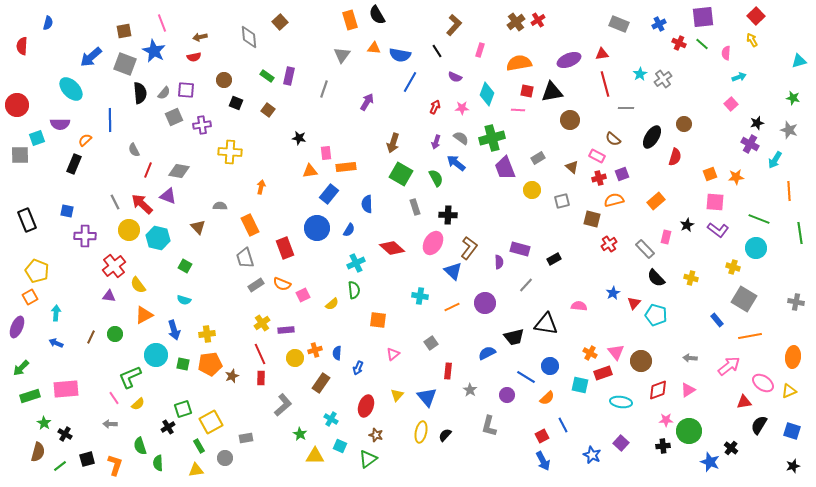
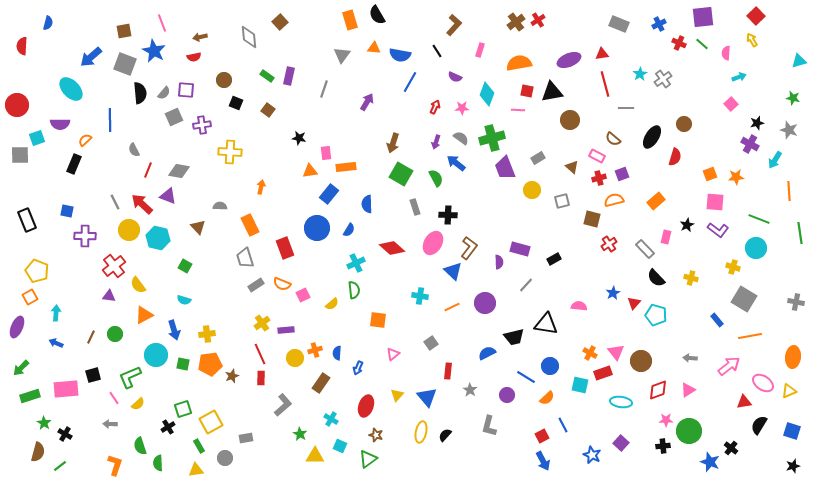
black square at (87, 459): moved 6 px right, 84 px up
